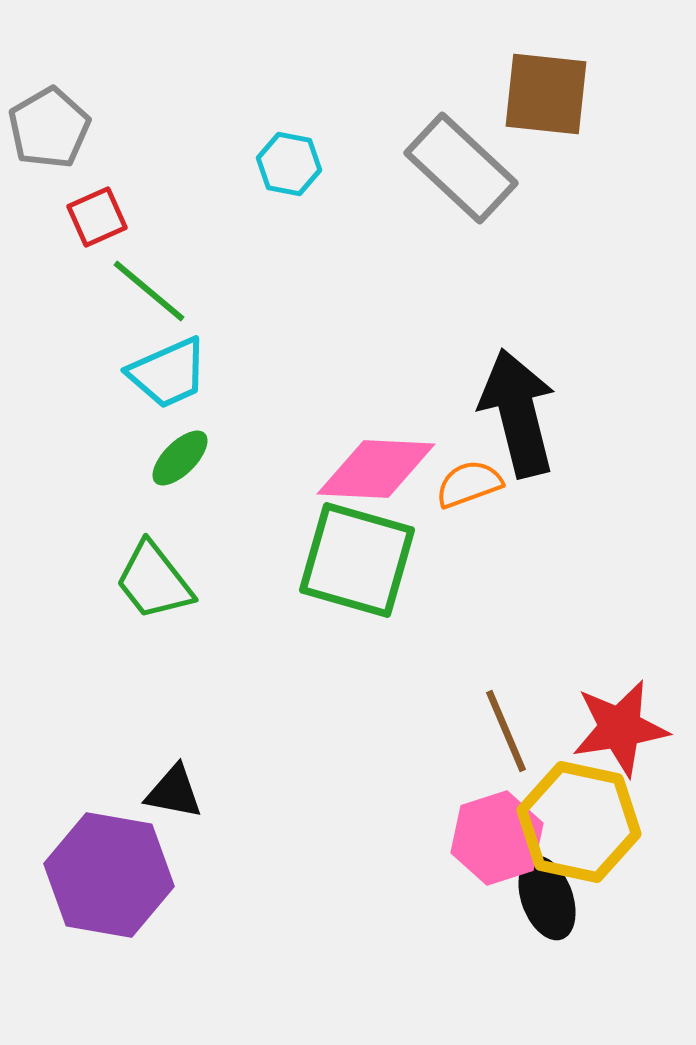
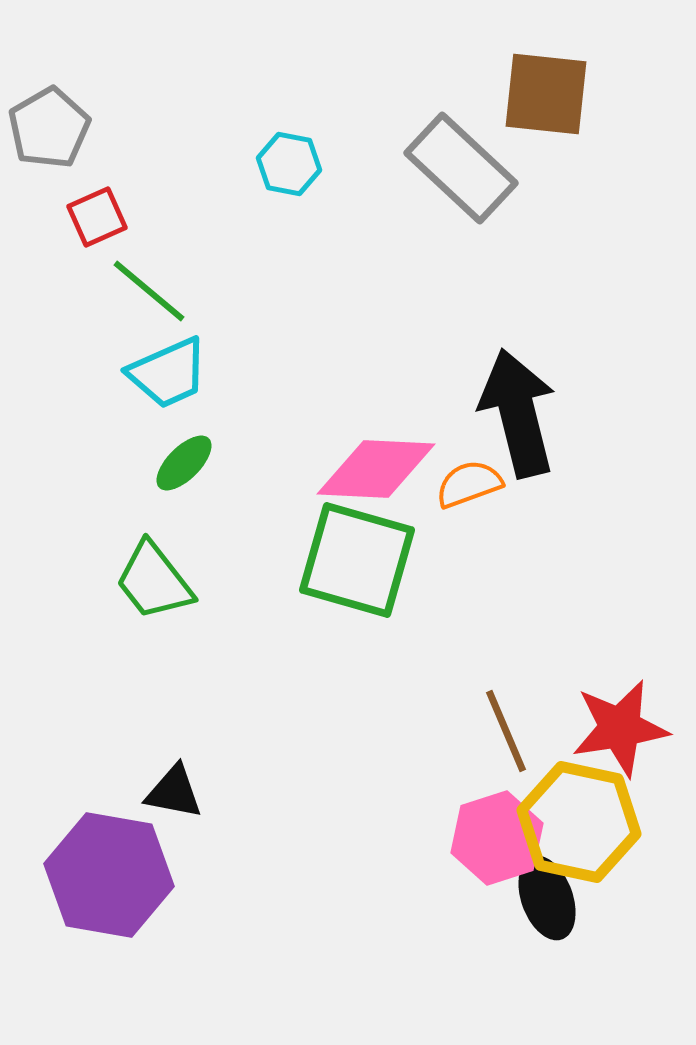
green ellipse: moved 4 px right, 5 px down
